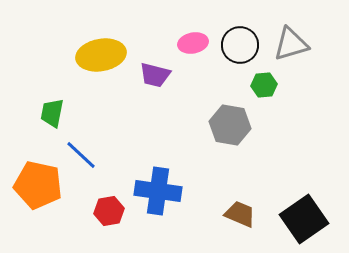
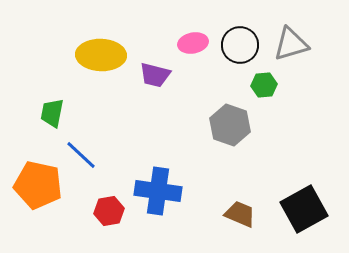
yellow ellipse: rotated 12 degrees clockwise
gray hexagon: rotated 9 degrees clockwise
black square: moved 10 px up; rotated 6 degrees clockwise
